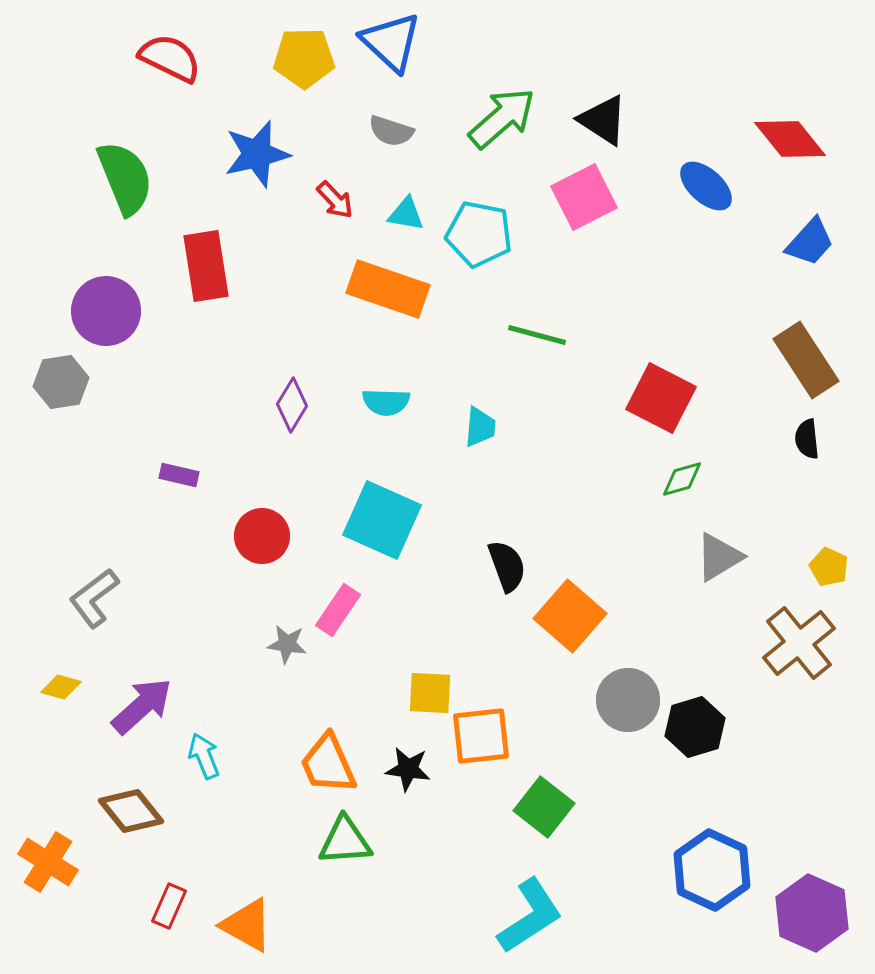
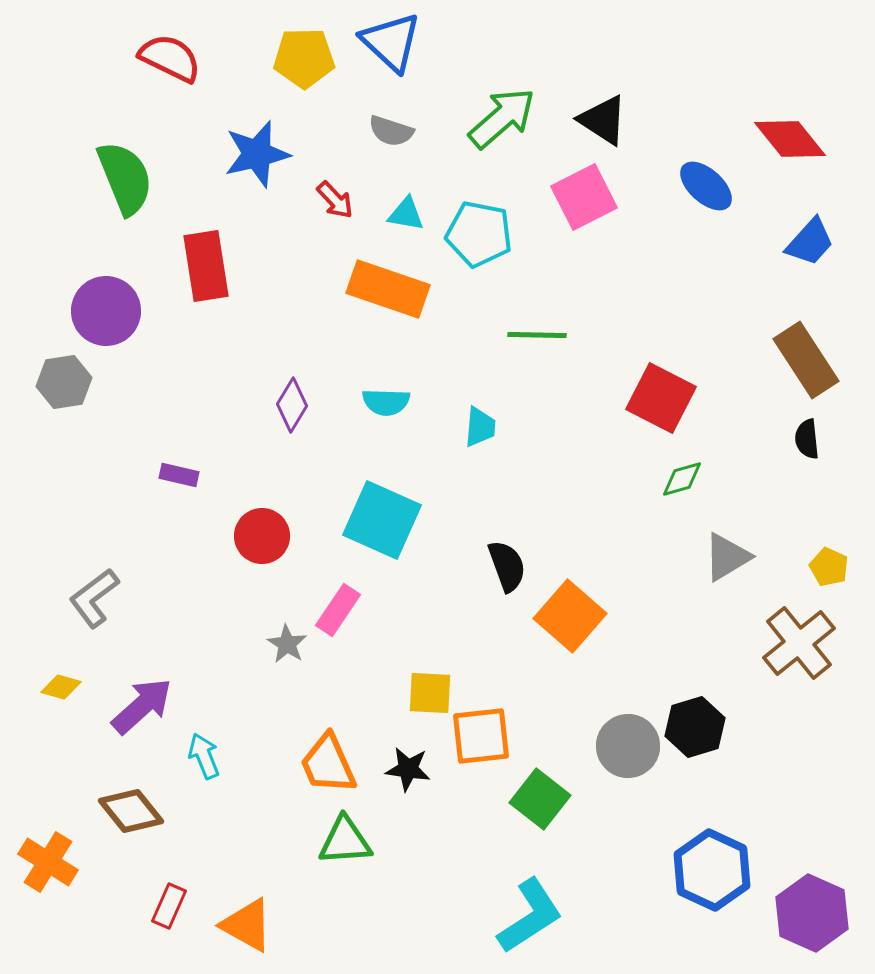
green line at (537, 335): rotated 14 degrees counterclockwise
gray hexagon at (61, 382): moved 3 px right
gray triangle at (719, 557): moved 8 px right
gray star at (287, 644): rotated 24 degrees clockwise
gray circle at (628, 700): moved 46 px down
green square at (544, 807): moved 4 px left, 8 px up
